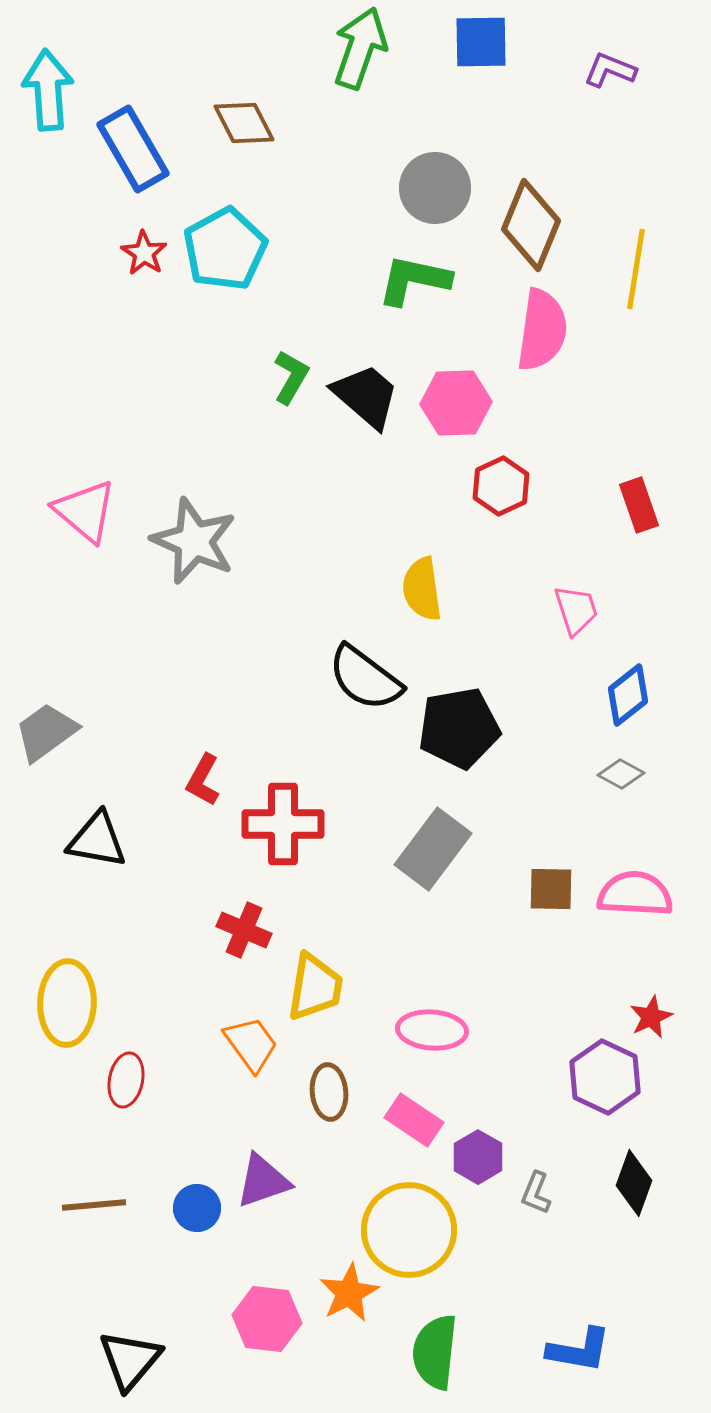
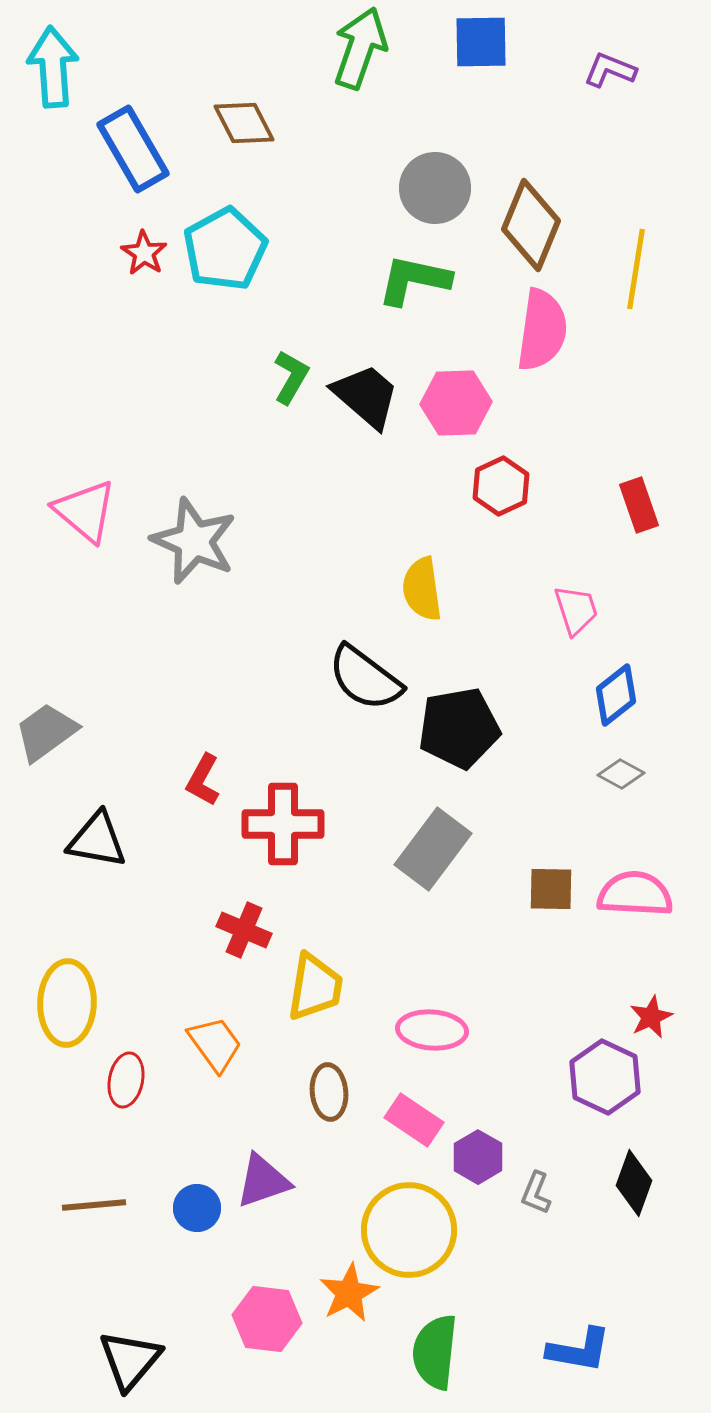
cyan arrow at (48, 90): moved 5 px right, 23 px up
blue diamond at (628, 695): moved 12 px left
orange trapezoid at (251, 1044): moved 36 px left
